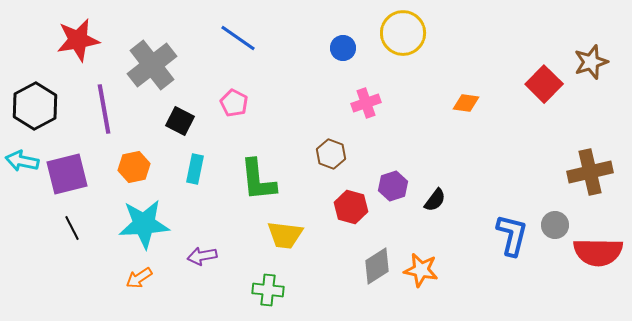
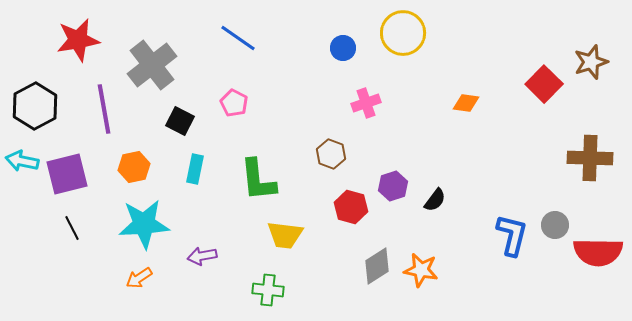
brown cross: moved 14 px up; rotated 15 degrees clockwise
